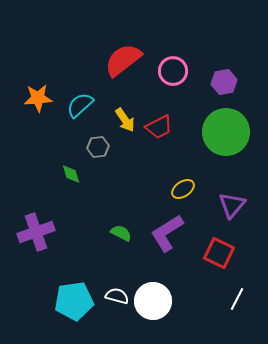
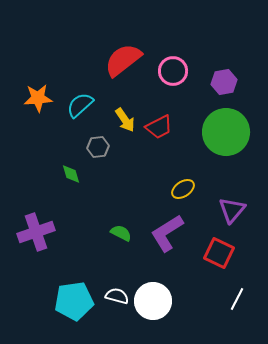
purple triangle: moved 5 px down
